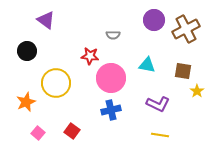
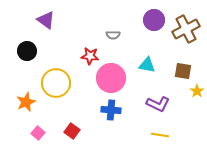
blue cross: rotated 18 degrees clockwise
